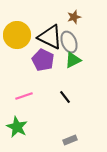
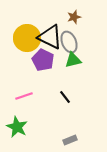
yellow circle: moved 10 px right, 3 px down
green triangle: rotated 12 degrees clockwise
